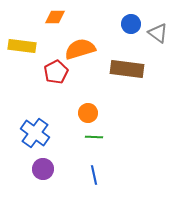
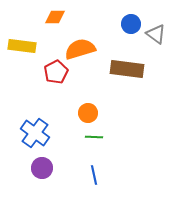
gray triangle: moved 2 px left, 1 px down
purple circle: moved 1 px left, 1 px up
